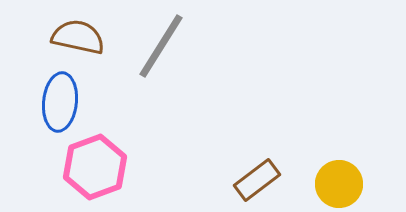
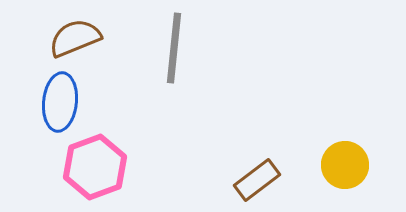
brown semicircle: moved 3 px left, 1 px down; rotated 34 degrees counterclockwise
gray line: moved 13 px right, 2 px down; rotated 26 degrees counterclockwise
yellow circle: moved 6 px right, 19 px up
